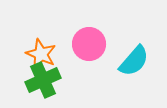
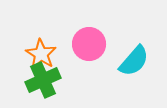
orange star: rotated 8 degrees clockwise
